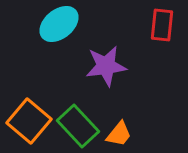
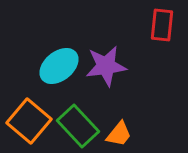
cyan ellipse: moved 42 px down
